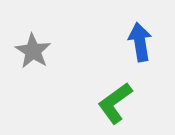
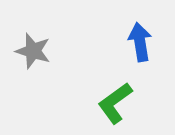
gray star: rotated 15 degrees counterclockwise
